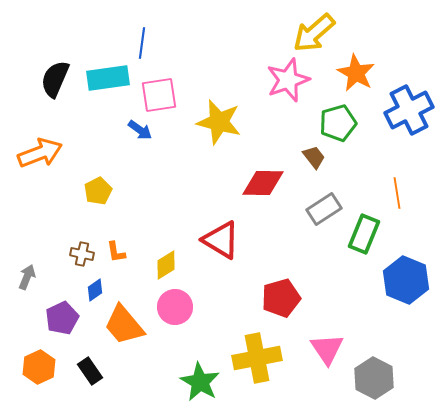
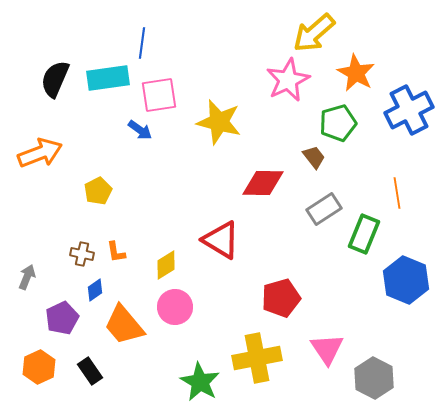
pink star: rotated 6 degrees counterclockwise
